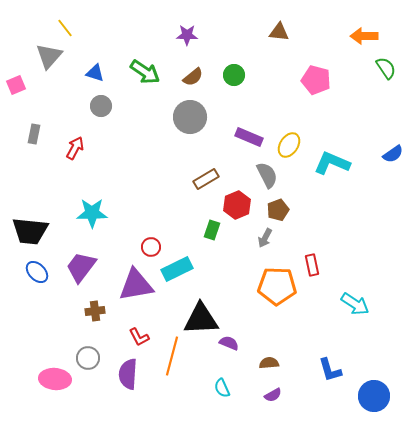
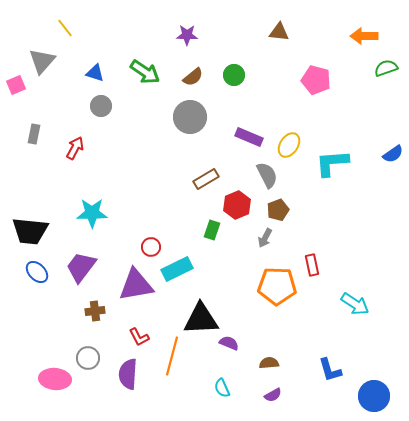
gray triangle at (49, 56): moved 7 px left, 5 px down
green semicircle at (386, 68): rotated 75 degrees counterclockwise
cyan L-shape at (332, 163): rotated 27 degrees counterclockwise
